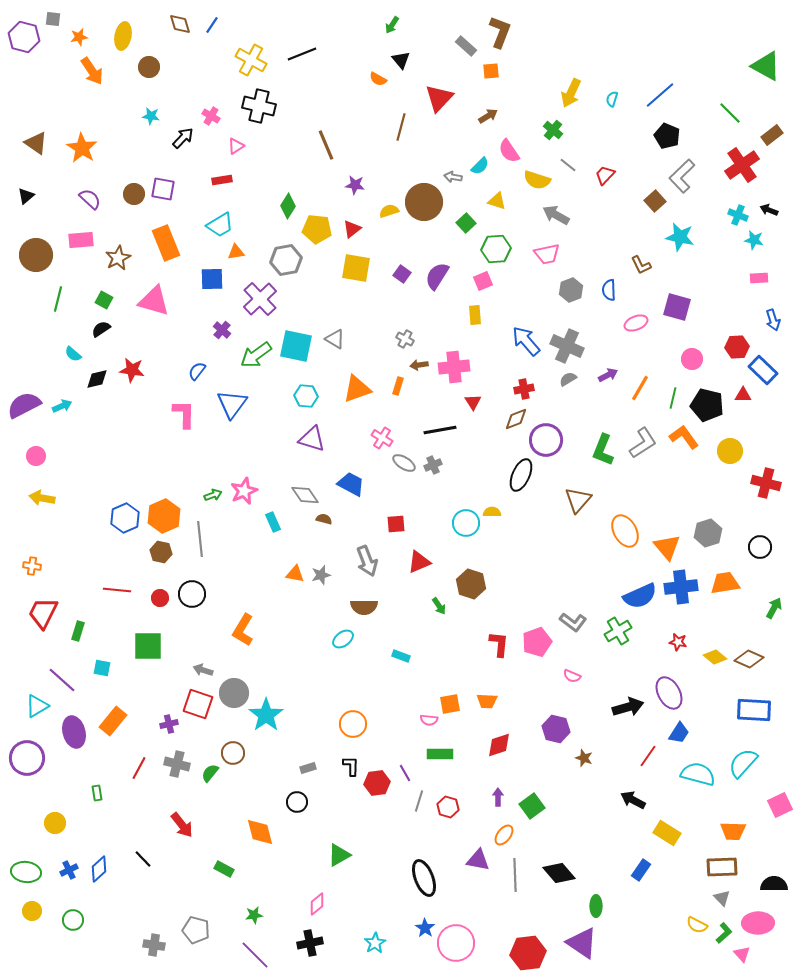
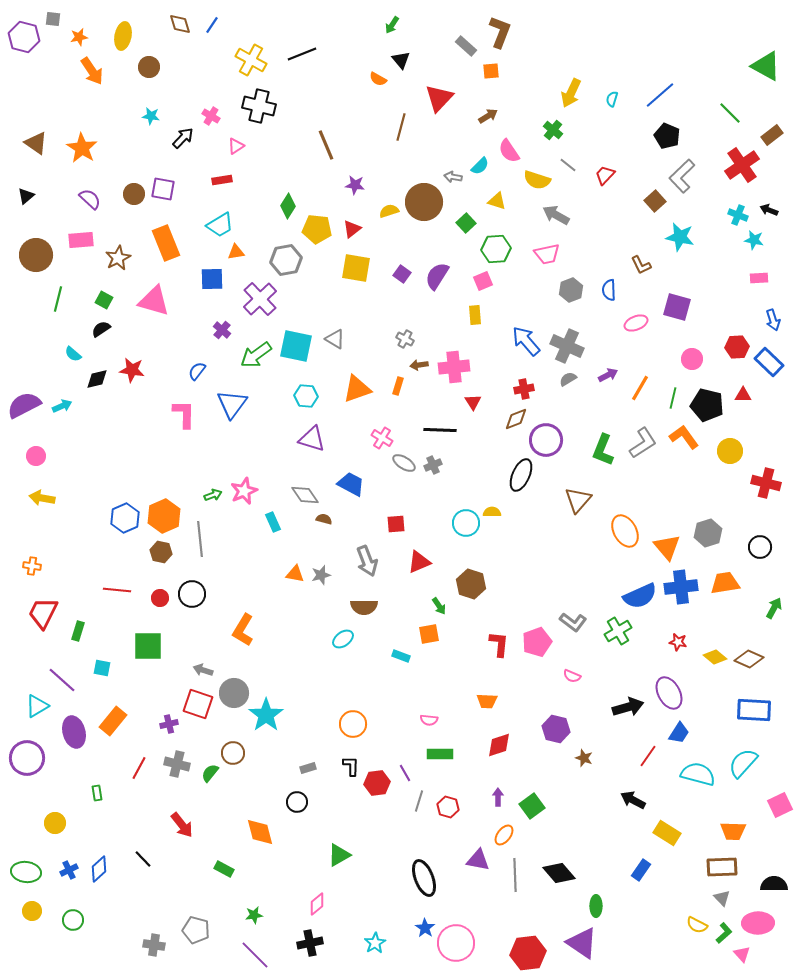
blue rectangle at (763, 370): moved 6 px right, 8 px up
black line at (440, 430): rotated 12 degrees clockwise
orange square at (450, 704): moved 21 px left, 70 px up
